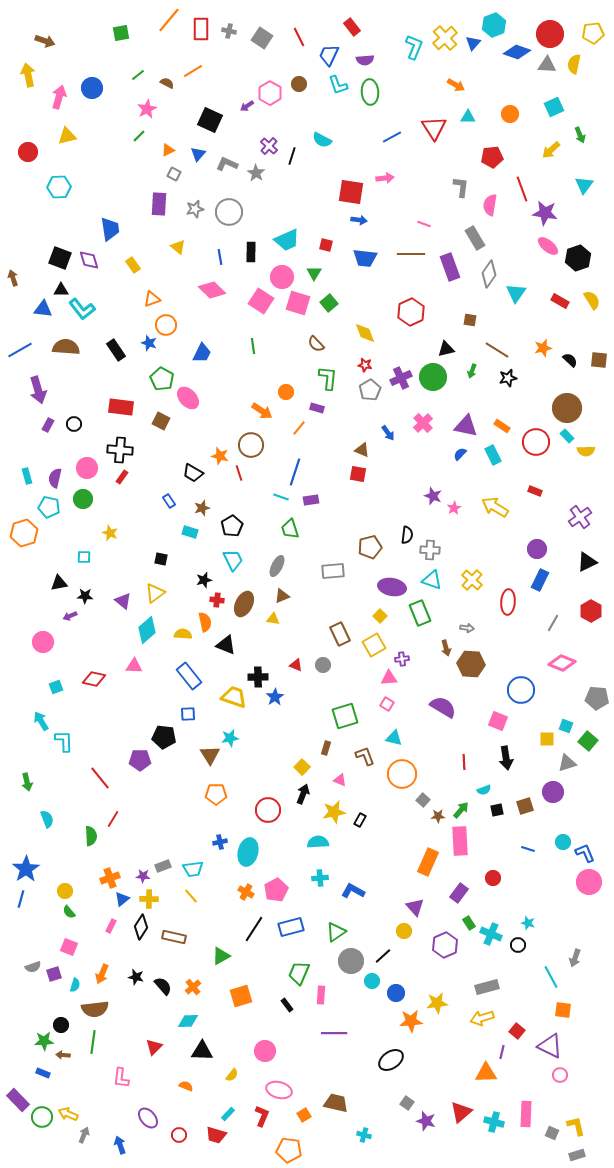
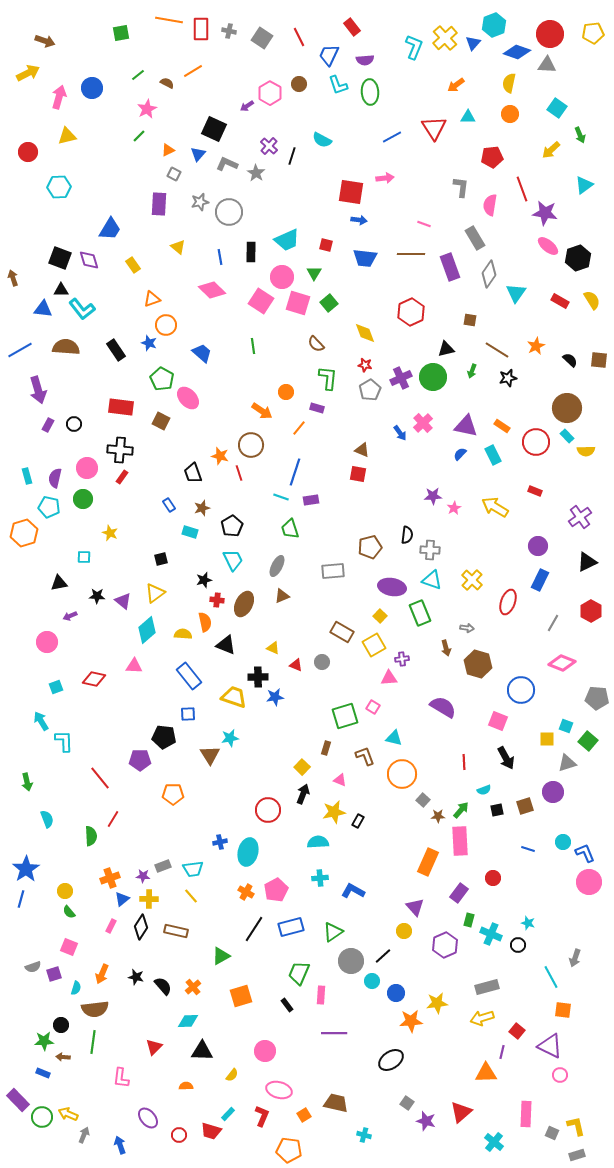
orange line at (169, 20): rotated 60 degrees clockwise
yellow semicircle at (574, 64): moved 65 px left, 19 px down
yellow arrow at (28, 75): moved 2 px up; rotated 75 degrees clockwise
orange arrow at (456, 85): rotated 114 degrees clockwise
cyan square at (554, 107): moved 3 px right, 1 px down; rotated 30 degrees counterclockwise
black square at (210, 120): moved 4 px right, 9 px down
cyan triangle at (584, 185): rotated 18 degrees clockwise
gray star at (195, 209): moved 5 px right, 7 px up
blue trapezoid at (110, 229): rotated 40 degrees clockwise
orange star at (543, 348): moved 7 px left, 2 px up; rotated 12 degrees counterclockwise
blue trapezoid at (202, 353): rotated 75 degrees counterclockwise
blue arrow at (388, 433): moved 12 px right
black trapezoid at (193, 473): rotated 40 degrees clockwise
purple star at (433, 496): rotated 24 degrees counterclockwise
blue rectangle at (169, 501): moved 4 px down
purple circle at (537, 549): moved 1 px right, 3 px up
black square at (161, 559): rotated 24 degrees counterclockwise
black star at (85, 596): moved 12 px right
red ellipse at (508, 602): rotated 15 degrees clockwise
yellow triangle at (273, 619): moved 29 px down; rotated 16 degrees clockwise
brown rectangle at (340, 634): moved 2 px right, 2 px up; rotated 35 degrees counterclockwise
pink circle at (43, 642): moved 4 px right
brown hexagon at (471, 664): moved 7 px right; rotated 12 degrees clockwise
gray circle at (323, 665): moved 1 px left, 3 px up
blue star at (275, 697): rotated 24 degrees clockwise
pink square at (387, 704): moved 14 px left, 3 px down
black arrow at (506, 758): rotated 20 degrees counterclockwise
orange pentagon at (216, 794): moved 43 px left
black rectangle at (360, 820): moved 2 px left, 1 px down
green rectangle at (469, 923): moved 3 px up; rotated 48 degrees clockwise
green triangle at (336, 932): moved 3 px left
brown rectangle at (174, 937): moved 2 px right, 6 px up
cyan semicircle at (75, 985): moved 1 px right, 3 px down
brown arrow at (63, 1055): moved 2 px down
orange semicircle at (186, 1086): rotated 24 degrees counterclockwise
cyan cross at (494, 1122): moved 20 px down; rotated 24 degrees clockwise
red trapezoid at (216, 1135): moved 5 px left, 4 px up
